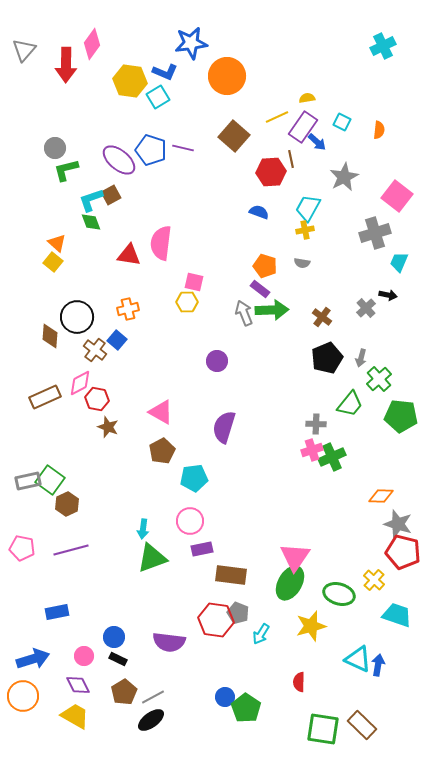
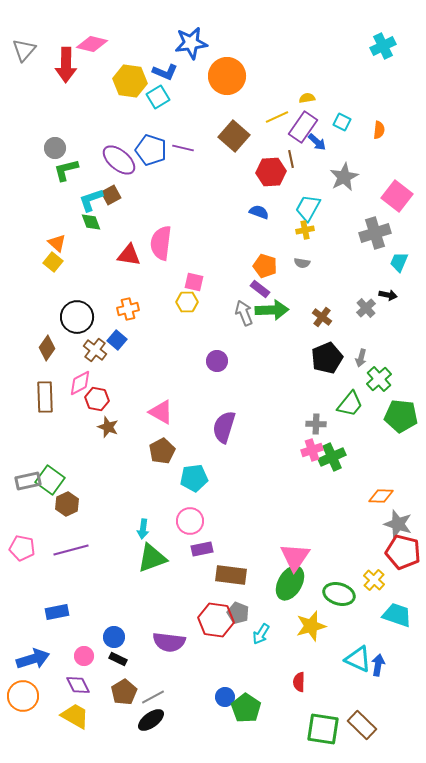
pink diamond at (92, 44): rotated 68 degrees clockwise
brown diamond at (50, 336): moved 3 px left, 12 px down; rotated 30 degrees clockwise
brown rectangle at (45, 397): rotated 68 degrees counterclockwise
